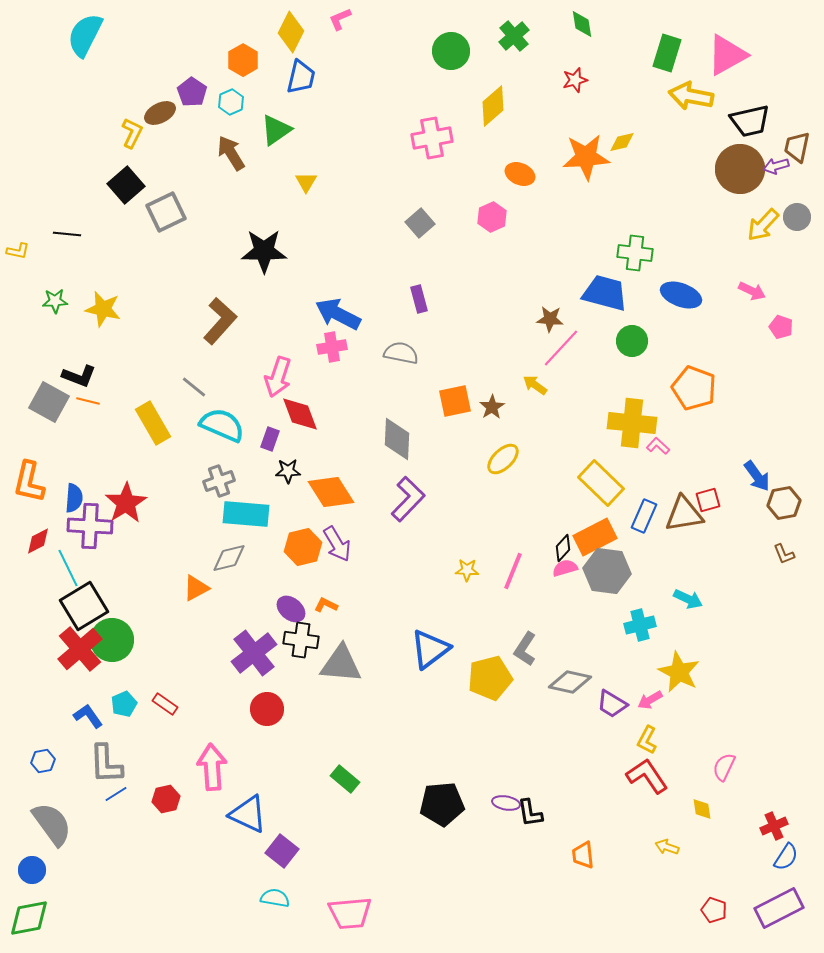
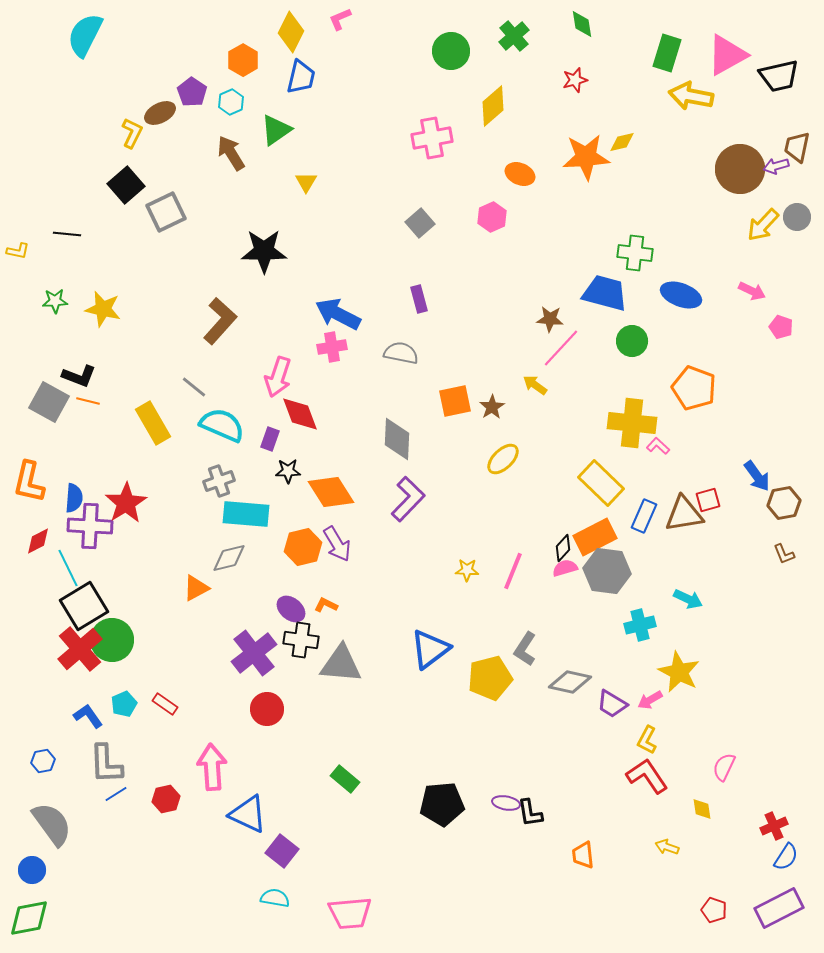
black trapezoid at (750, 121): moved 29 px right, 45 px up
